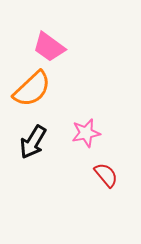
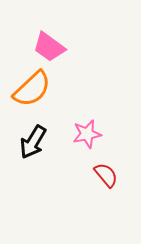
pink star: moved 1 px right, 1 px down
